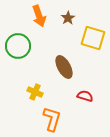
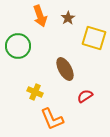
orange arrow: moved 1 px right
yellow square: moved 1 px right
brown ellipse: moved 1 px right, 2 px down
red semicircle: rotated 49 degrees counterclockwise
orange L-shape: rotated 140 degrees clockwise
